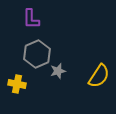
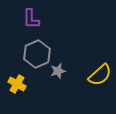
yellow semicircle: moved 1 px right, 1 px up; rotated 15 degrees clockwise
yellow cross: rotated 18 degrees clockwise
